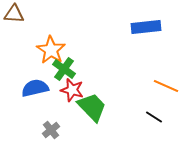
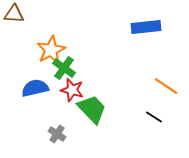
orange star: rotated 12 degrees clockwise
green cross: moved 1 px up
orange line: rotated 10 degrees clockwise
green trapezoid: moved 2 px down
gray cross: moved 6 px right, 4 px down; rotated 18 degrees counterclockwise
